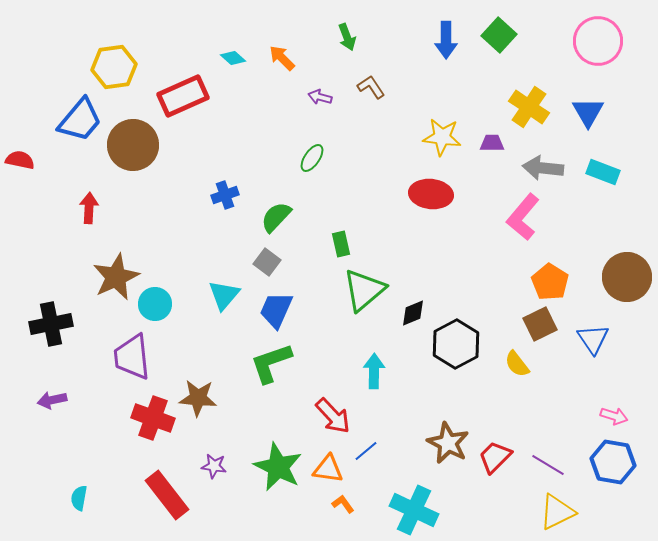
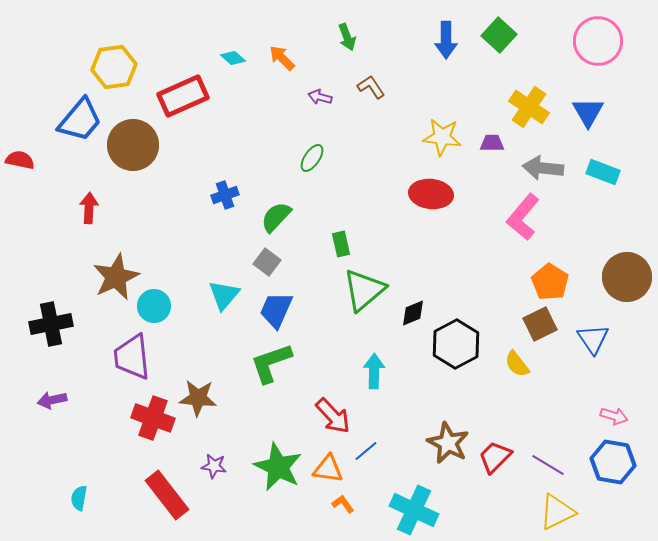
cyan circle at (155, 304): moved 1 px left, 2 px down
